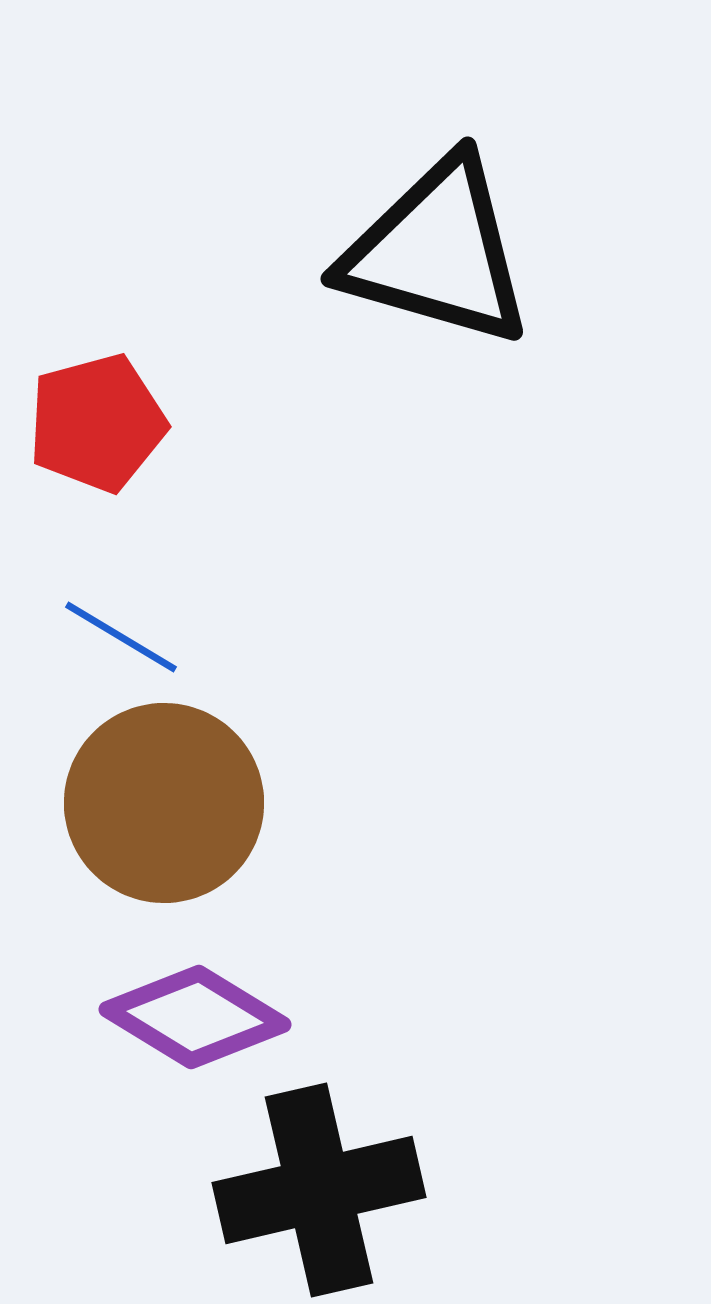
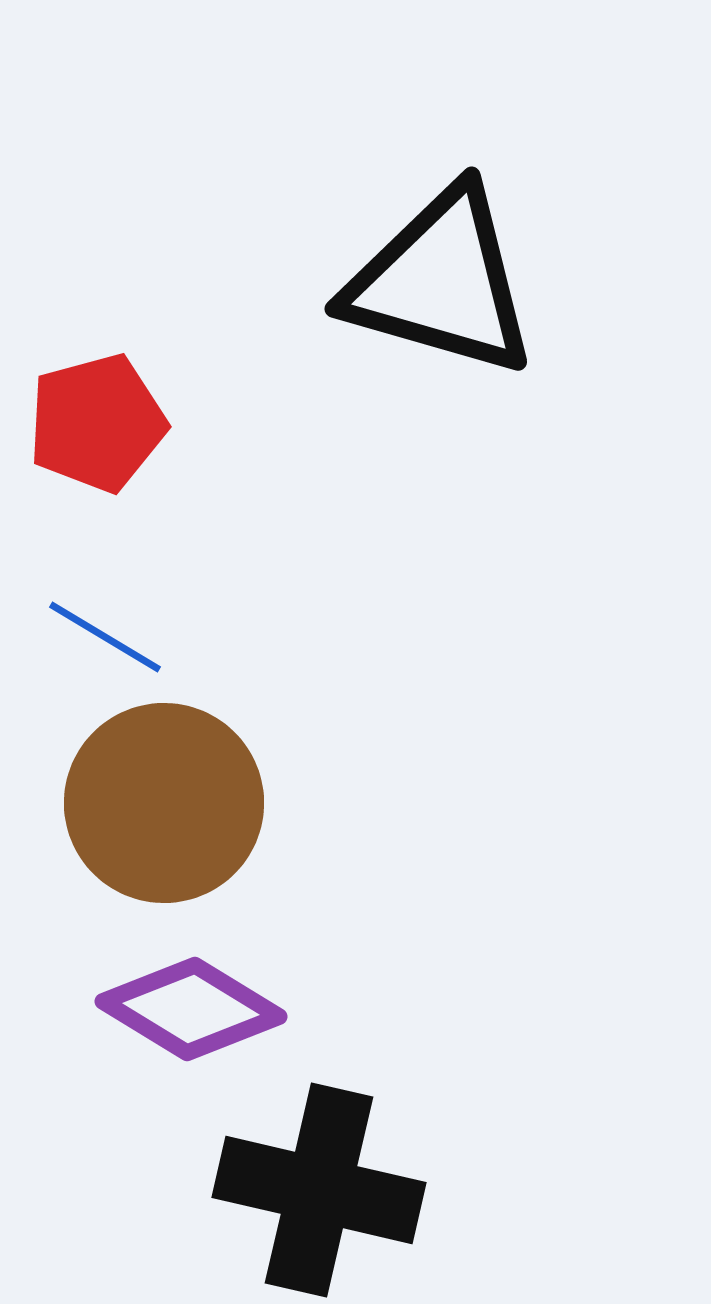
black triangle: moved 4 px right, 30 px down
blue line: moved 16 px left
purple diamond: moved 4 px left, 8 px up
black cross: rotated 26 degrees clockwise
